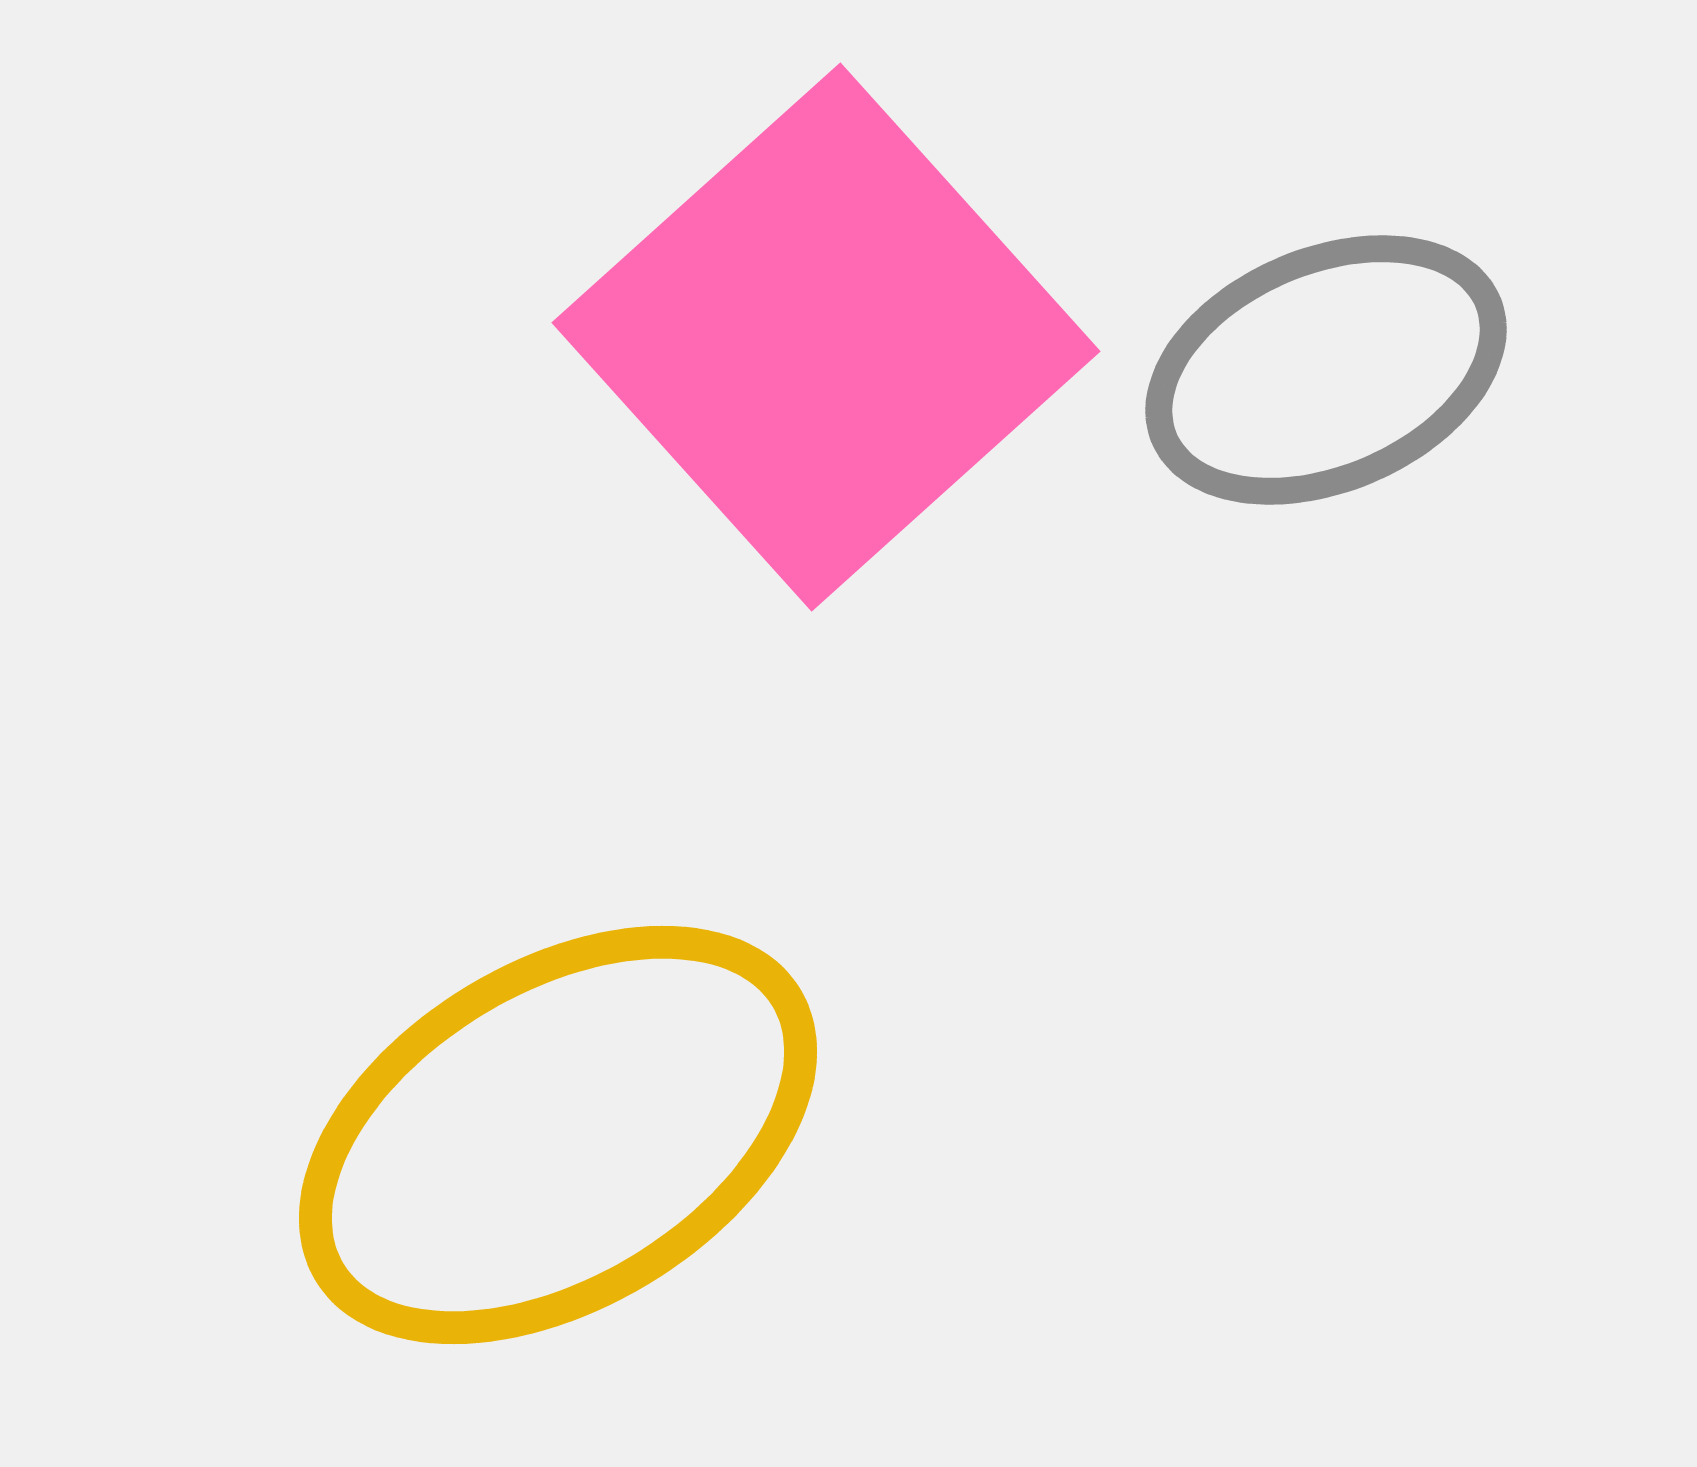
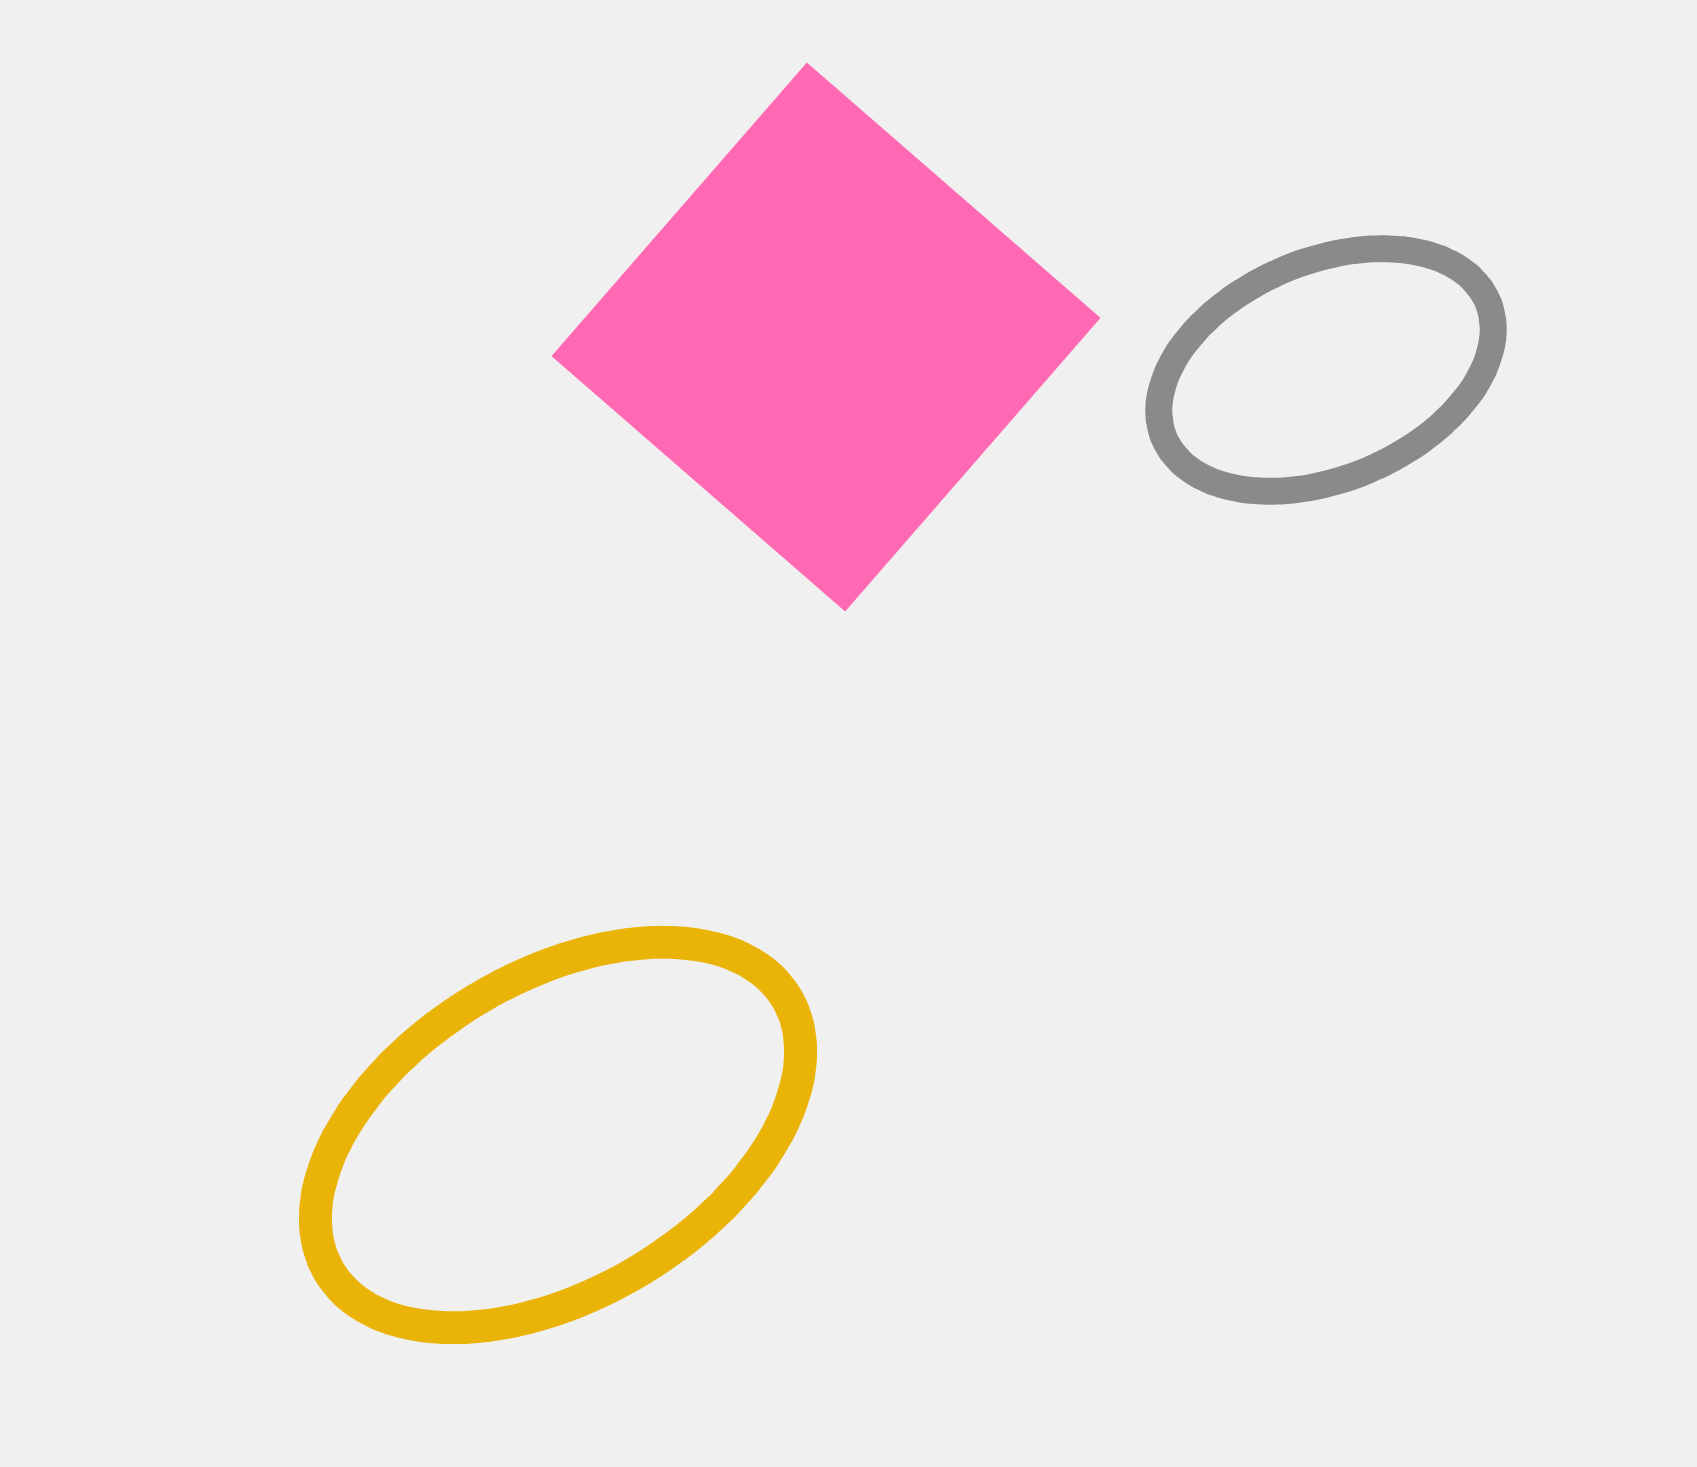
pink square: rotated 7 degrees counterclockwise
